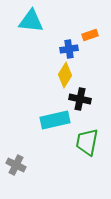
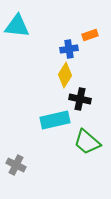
cyan triangle: moved 14 px left, 5 px down
green trapezoid: rotated 60 degrees counterclockwise
